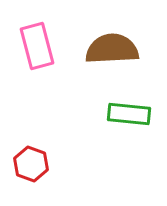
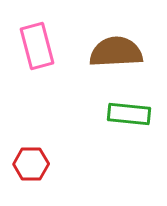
brown semicircle: moved 4 px right, 3 px down
red hexagon: rotated 20 degrees counterclockwise
